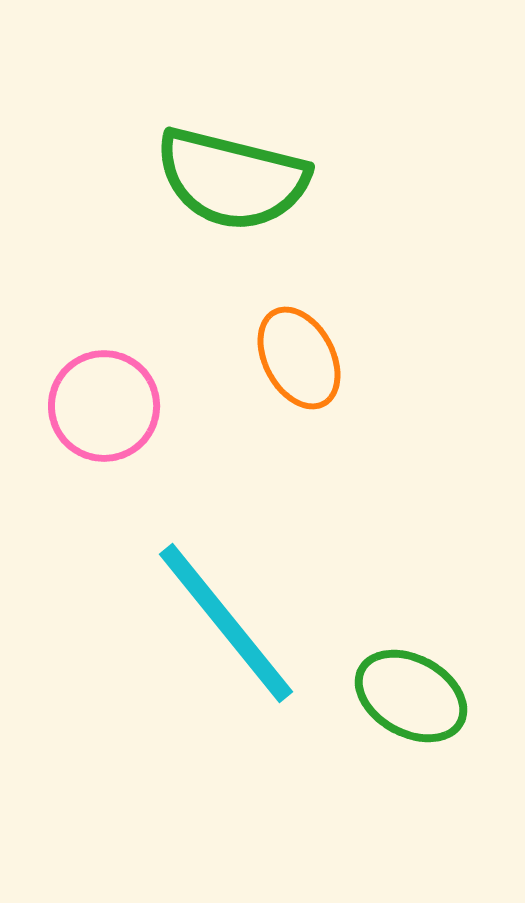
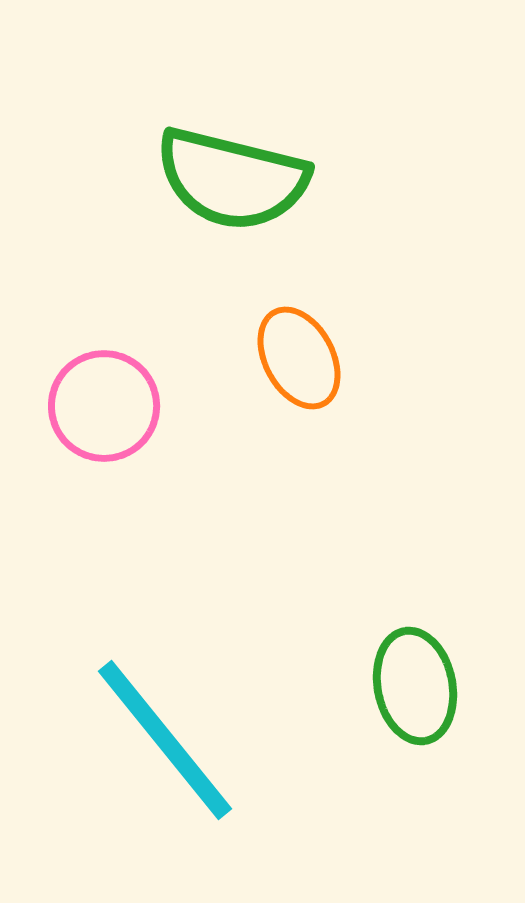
cyan line: moved 61 px left, 117 px down
green ellipse: moved 4 px right, 10 px up; rotated 50 degrees clockwise
